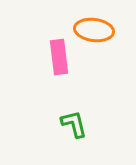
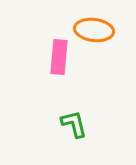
pink rectangle: rotated 12 degrees clockwise
